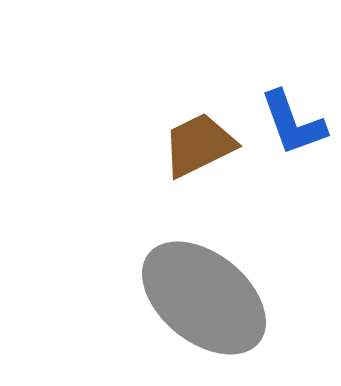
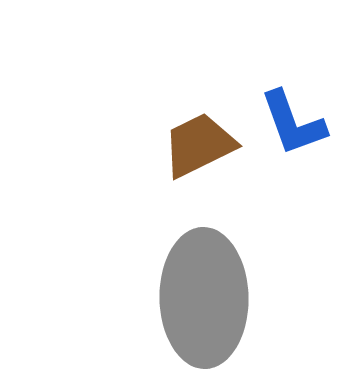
gray ellipse: rotated 50 degrees clockwise
